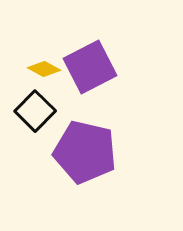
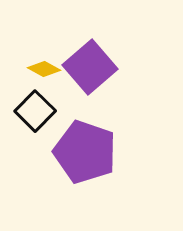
purple square: rotated 14 degrees counterclockwise
purple pentagon: rotated 6 degrees clockwise
